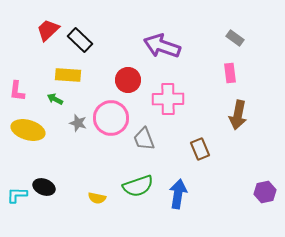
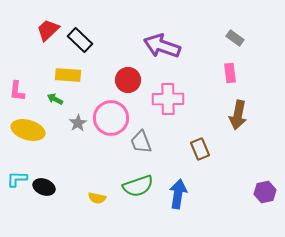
gray star: rotated 24 degrees clockwise
gray trapezoid: moved 3 px left, 3 px down
cyan L-shape: moved 16 px up
